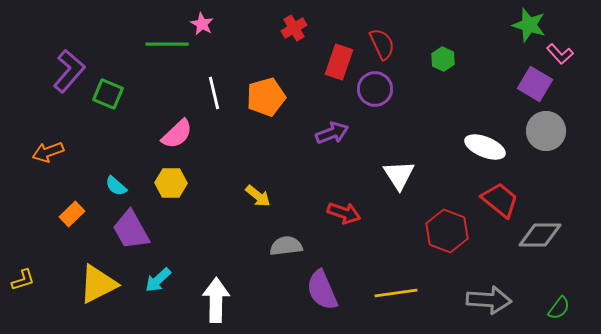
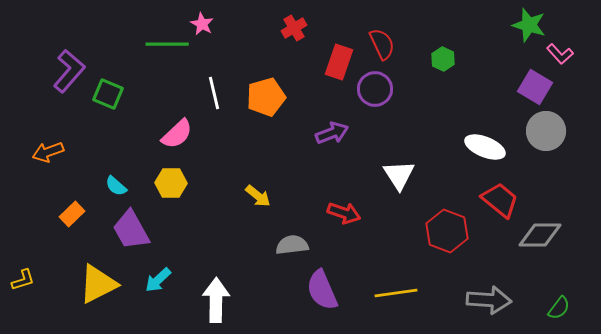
purple square: moved 3 px down
gray semicircle: moved 6 px right, 1 px up
